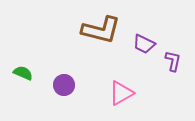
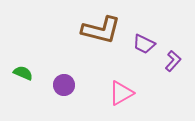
purple L-shape: rotated 30 degrees clockwise
